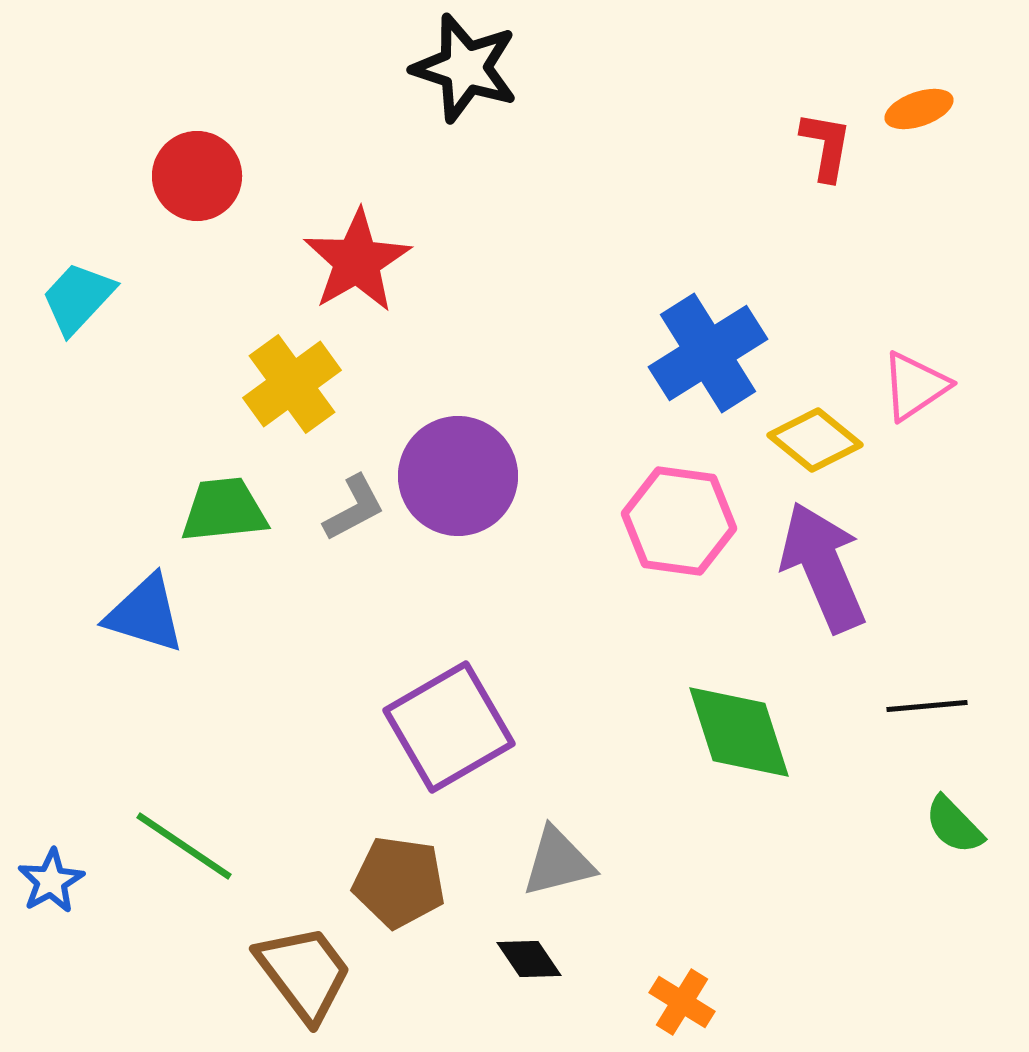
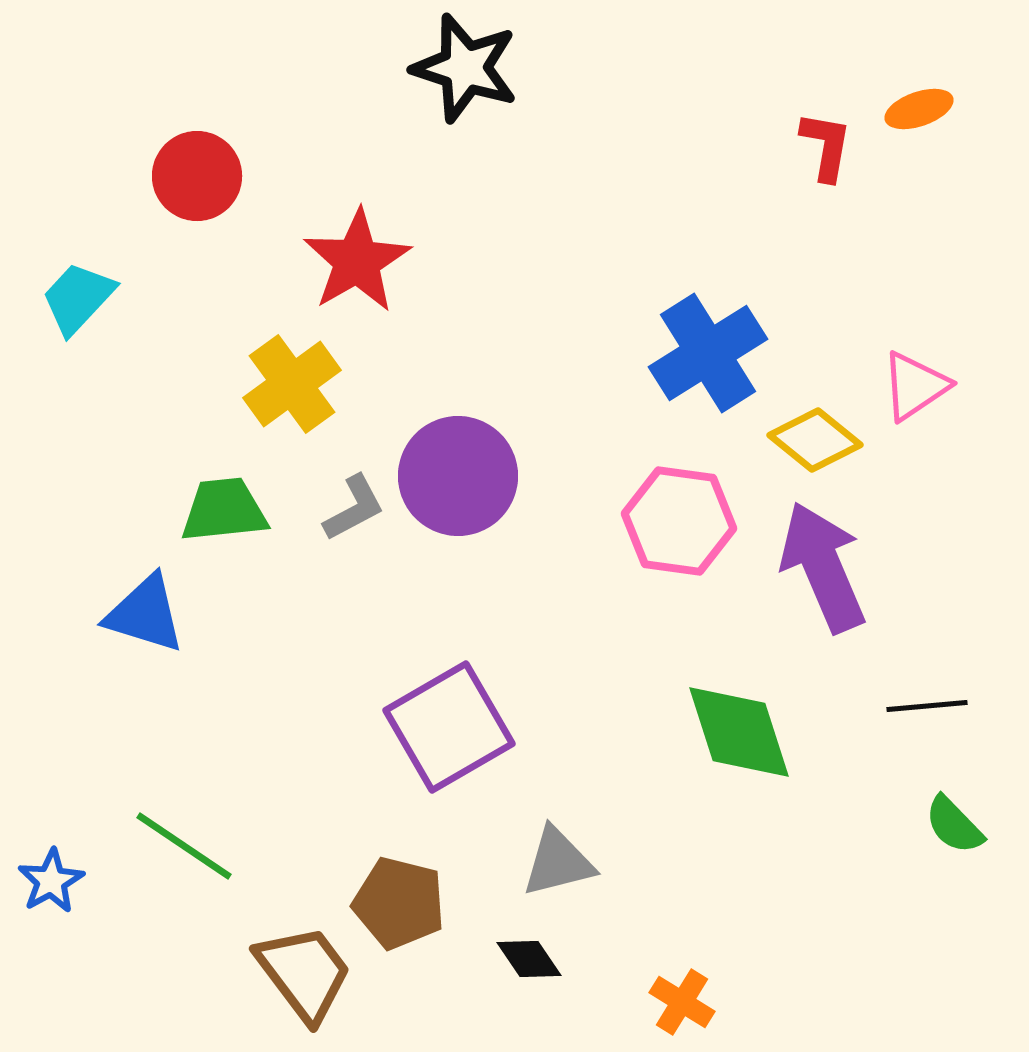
brown pentagon: moved 21 px down; rotated 6 degrees clockwise
